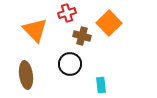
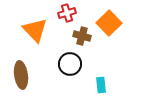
brown ellipse: moved 5 px left
